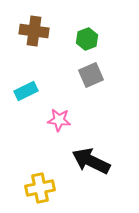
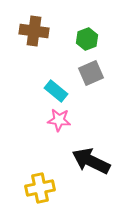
gray square: moved 2 px up
cyan rectangle: moved 30 px right; rotated 65 degrees clockwise
